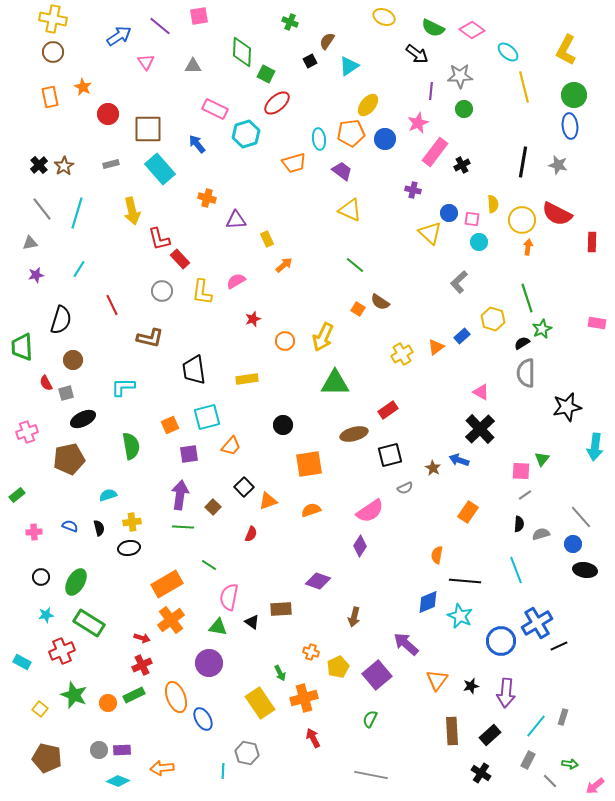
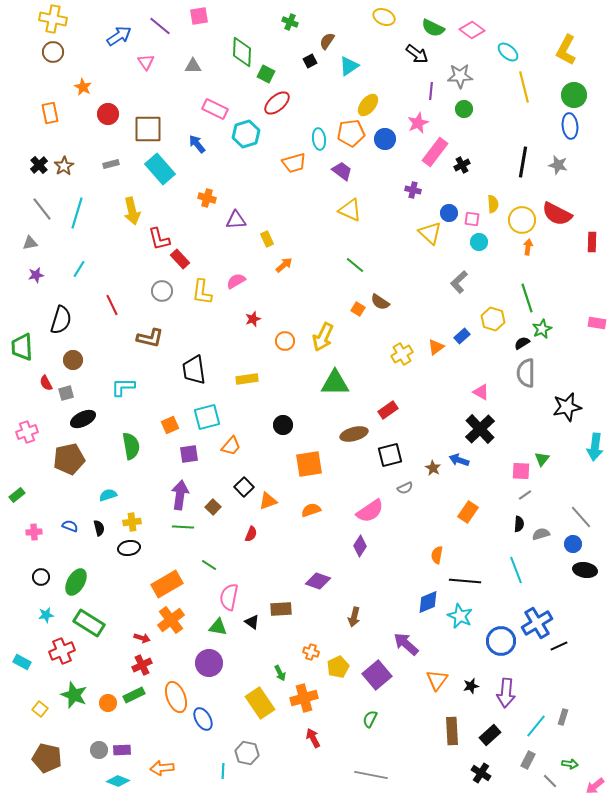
orange rectangle at (50, 97): moved 16 px down
